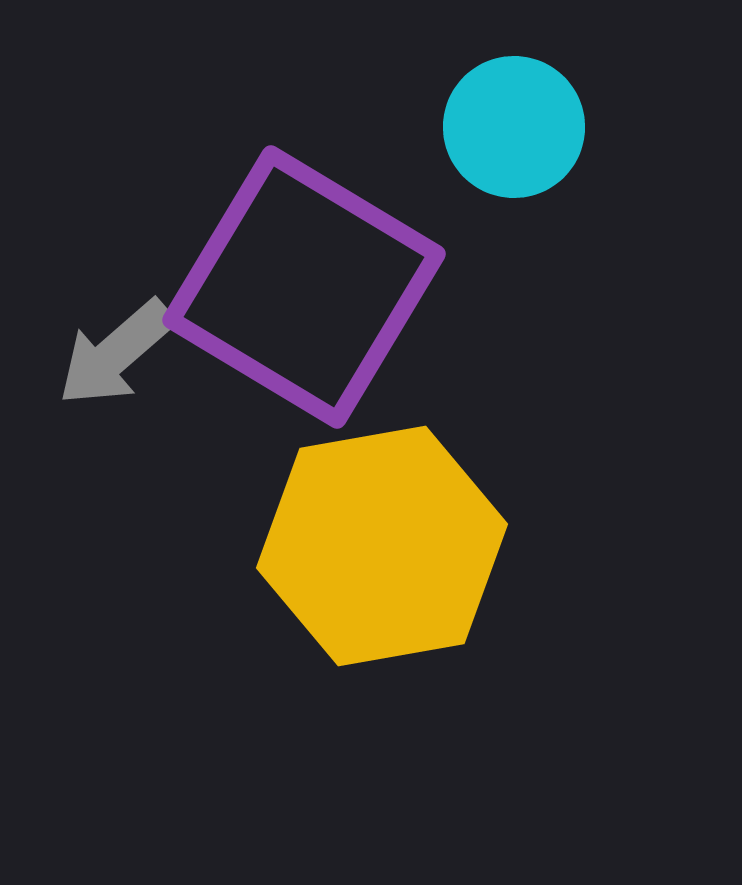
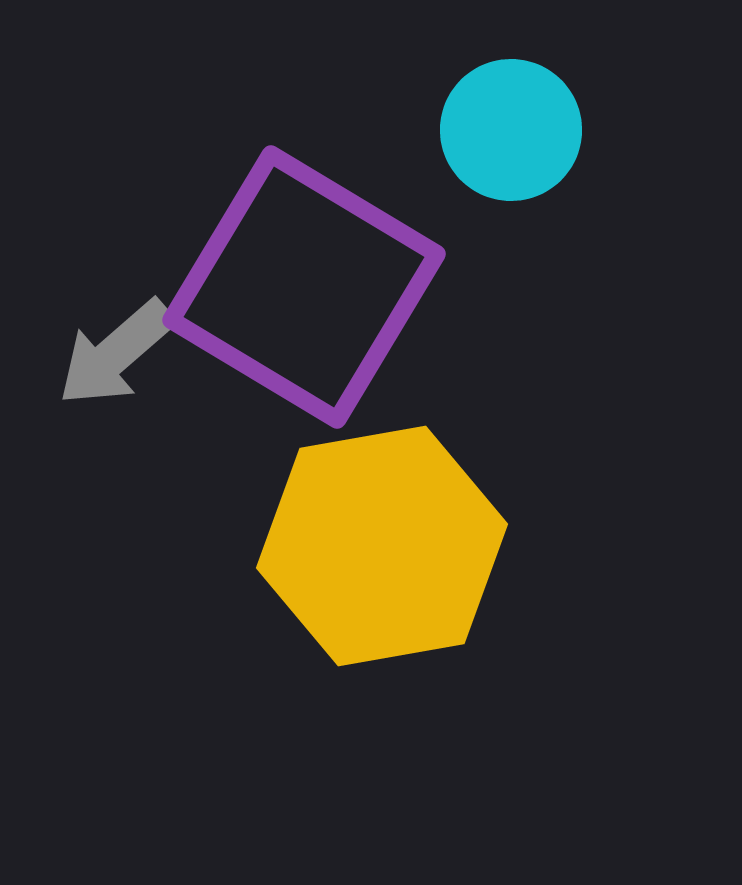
cyan circle: moved 3 px left, 3 px down
